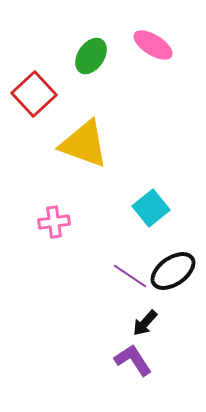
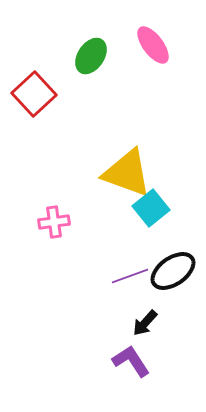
pink ellipse: rotated 21 degrees clockwise
yellow triangle: moved 43 px right, 29 px down
purple line: rotated 54 degrees counterclockwise
purple L-shape: moved 2 px left, 1 px down
